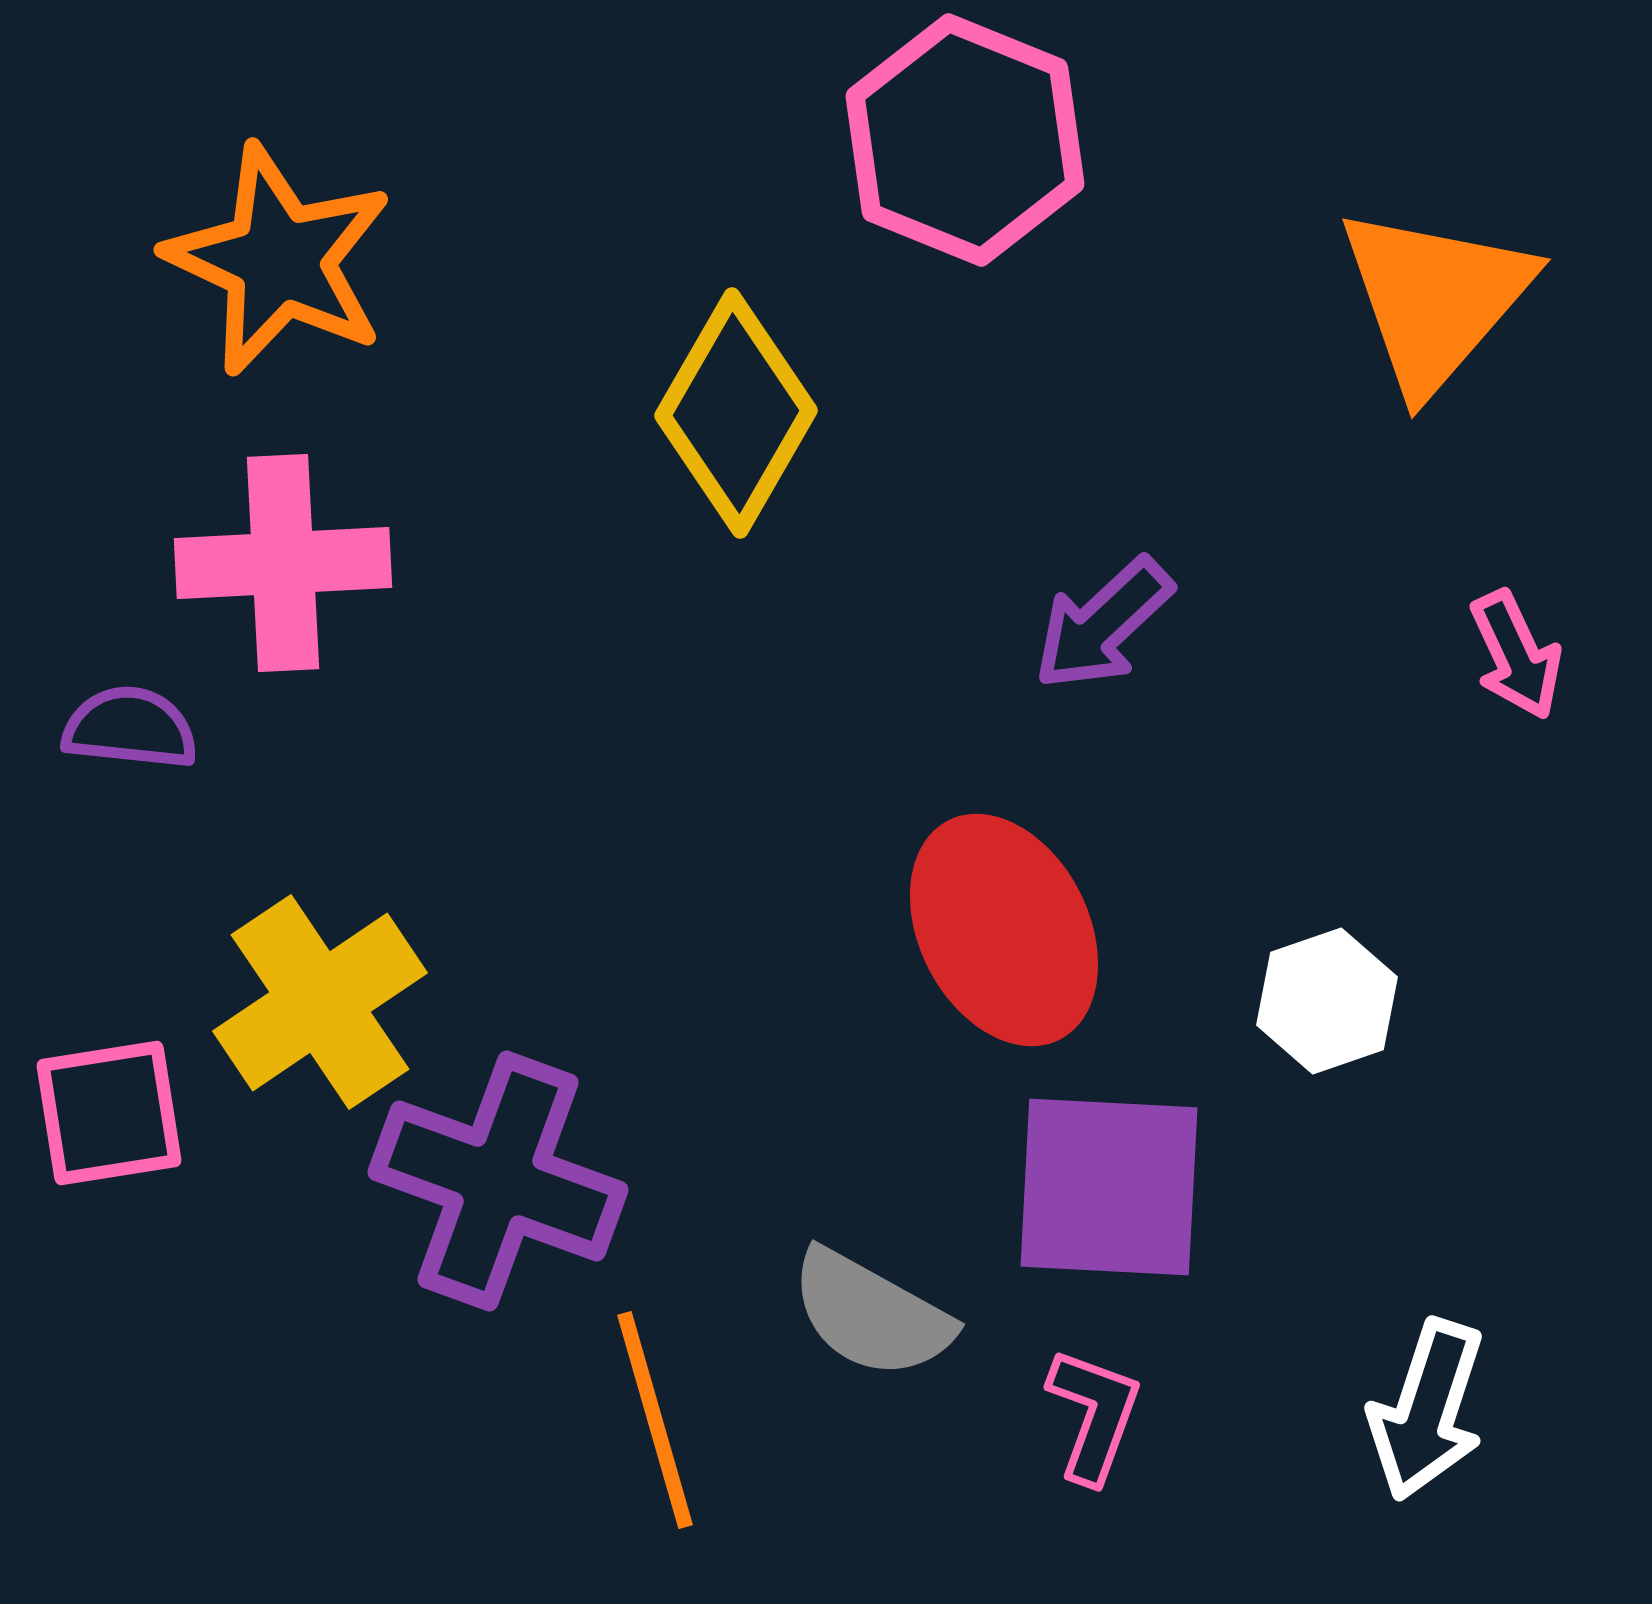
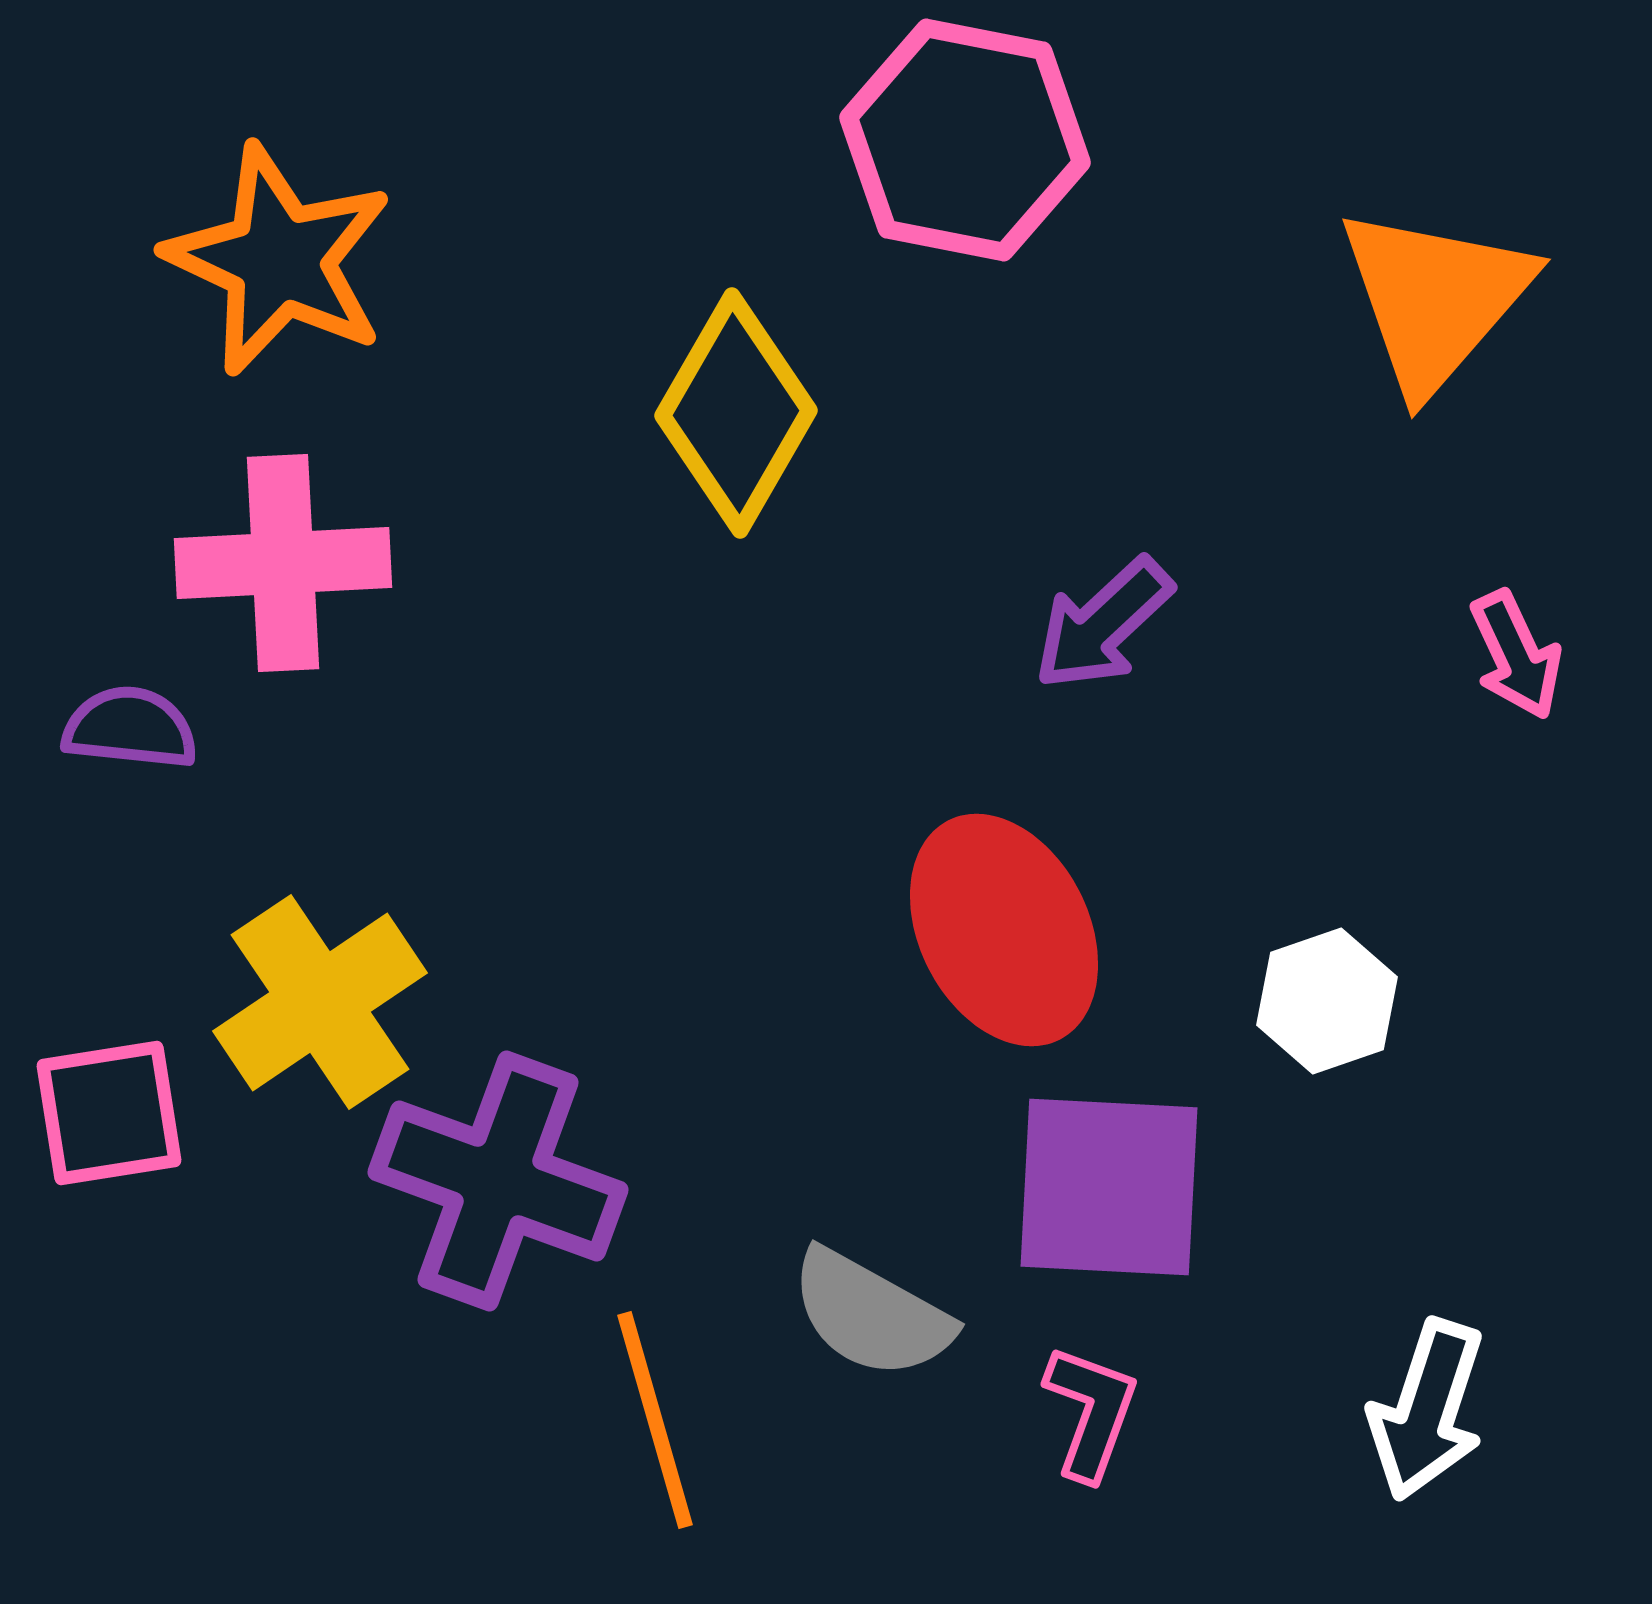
pink hexagon: rotated 11 degrees counterclockwise
pink L-shape: moved 3 px left, 3 px up
